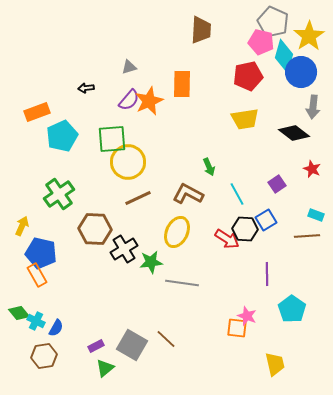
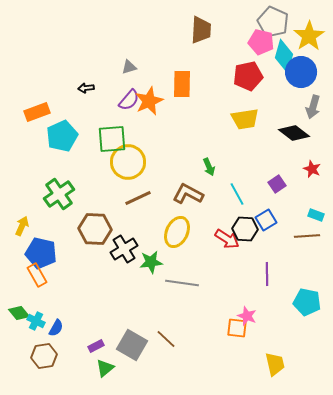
gray arrow at (313, 107): rotated 10 degrees clockwise
cyan pentagon at (292, 309): moved 15 px right, 7 px up; rotated 24 degrees counterclockwise
